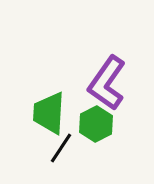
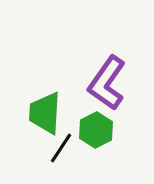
green trapezoid: moved 4 px left
green hexagon: moved 6 px down
